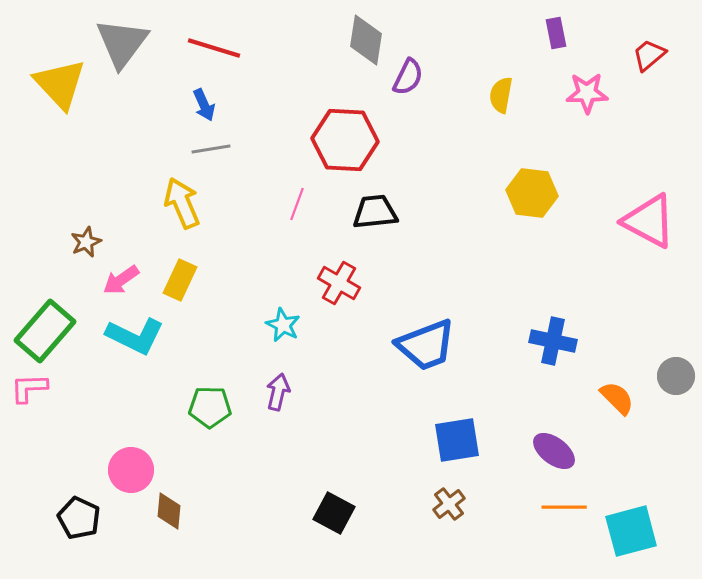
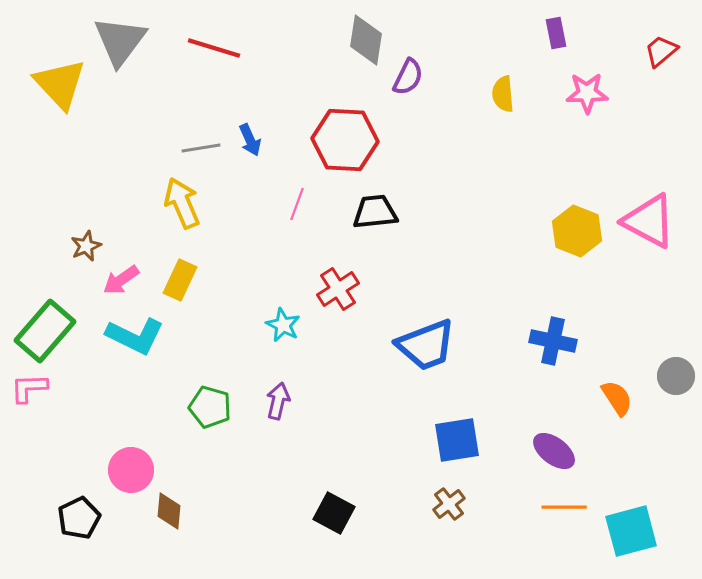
gray triangle: moved 2 px left, 2 px up
red trapezoid: moved 12 px right, 4 px up
yellow semicircle: moved 2 px right, 1 px up; rotated 15 degrees counterclockwise
blue arrow: moved 46 px right, 35 px down
gray line: moved 10 px left, 1 px up
yellow hexagon: moved 45 px right, 38 px down; rotated 15 degrees clockwise
brown star: moved 4 px down
red cross: moved 1 px left, 6 px down; rotated 27 degrees clockwise
purple arrow: moved 9 px down
orange semicircle: rotated 12 degrees clockwise
green pentagon: rotated 15 degrees clockwise
black pentagon: rotated 21 degrees clockwise
